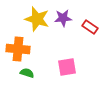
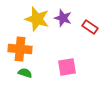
purple star: rotated 24 degrees clockwise
orange cross: moved 2 px right
green semicircle: moved 2 px left
